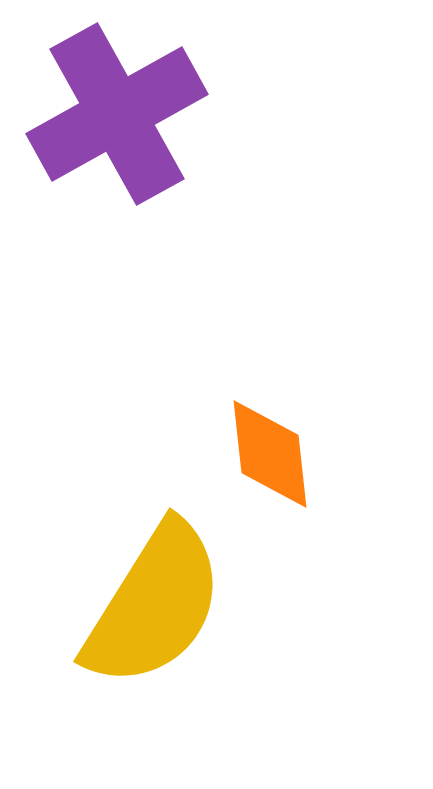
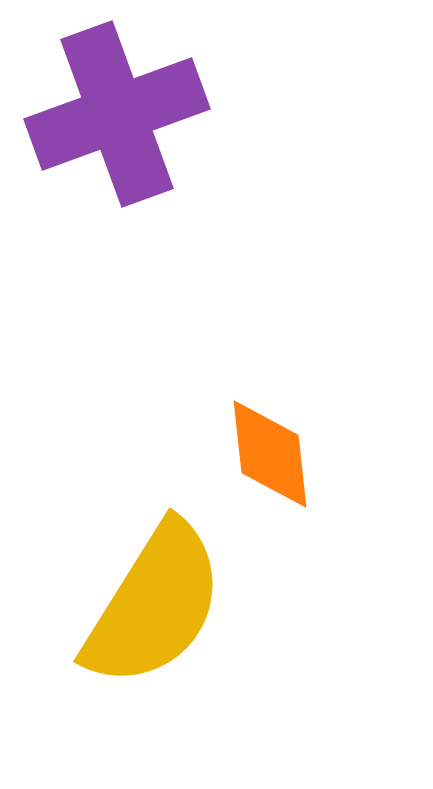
purple cross: rotated 9 degrees clockwise
